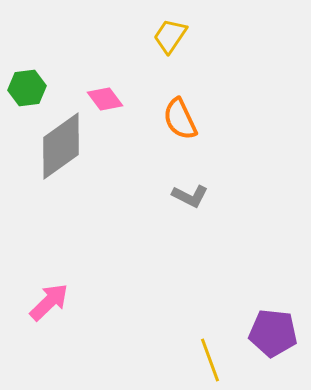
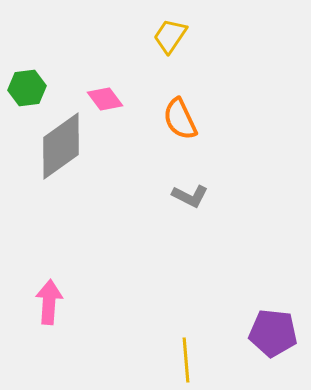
pink arrow: rotated 42 degrees counterclockwise
yellow line: moved 24 px left; rotated 15 degrees clockwise
